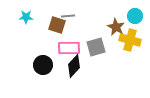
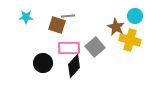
gray square: moved 1 px left; rotated 24 degrees counterclockwise
black circle: moved 2 px up
